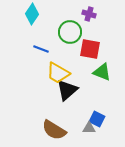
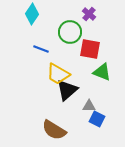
purple cross: rotated 24 degrees clockwise
yellow trapezoid: moved 1 px down
gray triangle: moved 22 px up
